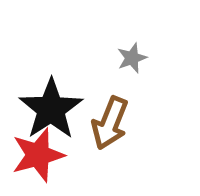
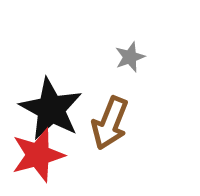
gray star: moved 2 px left, 1 px up
black star: rotated 10 degrees counterclockwise
